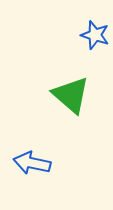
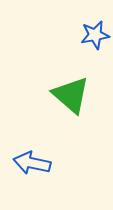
blue star: rotated 28 degrees counterclockwise
